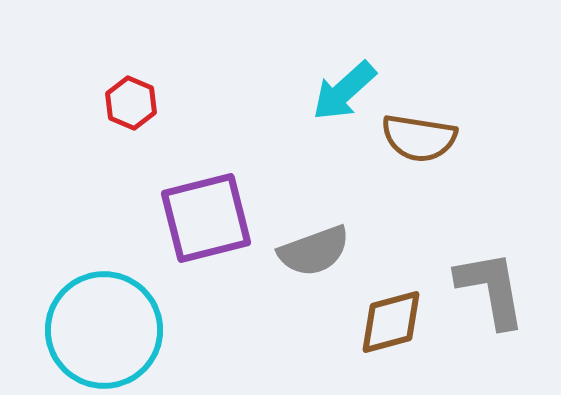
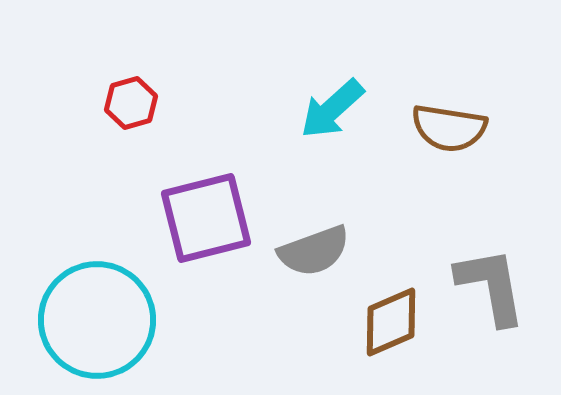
cyan arrow: moved 12 px left, 18 px down
red hexagon: rotated 21 degrees clockwise
brown semicircle: moved 30 px right, 10 px up
gray L-shape: moved 3 px up
brown diamond: rotated 8 degrees counterclockwise
cyan circle: moved 7 px left, 10 px up
